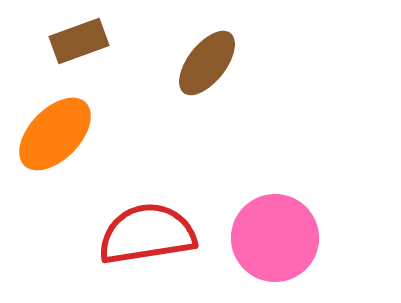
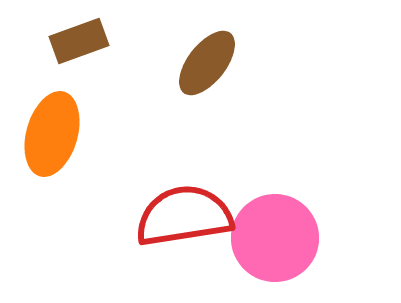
orange ellipse: moved 3 px left; rotated 28 degrees counterclockwise
red semicircle: moved 37 px right, 18 px up
